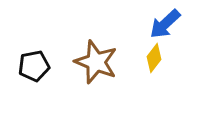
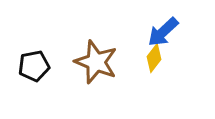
blue arrow: moved 2 px left, 8 px down
